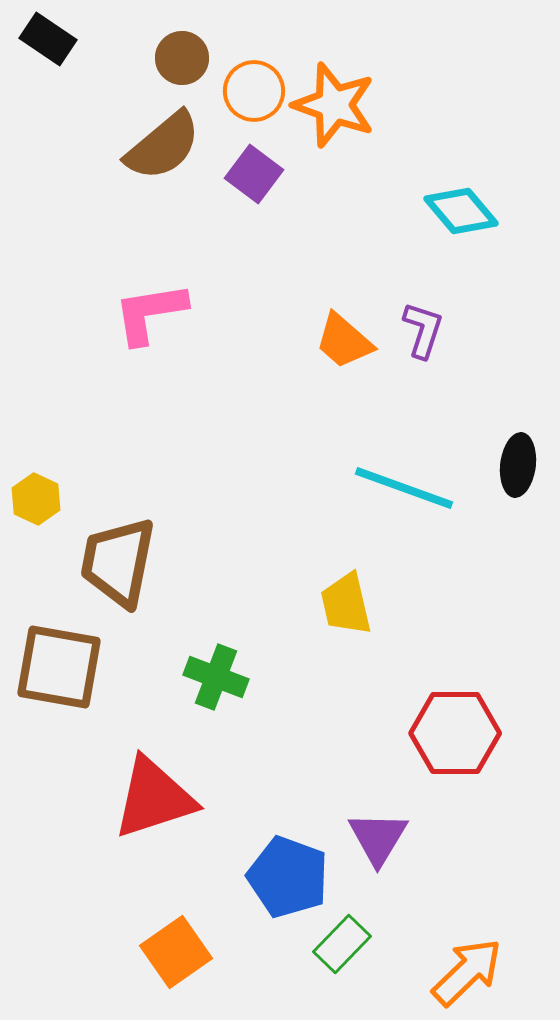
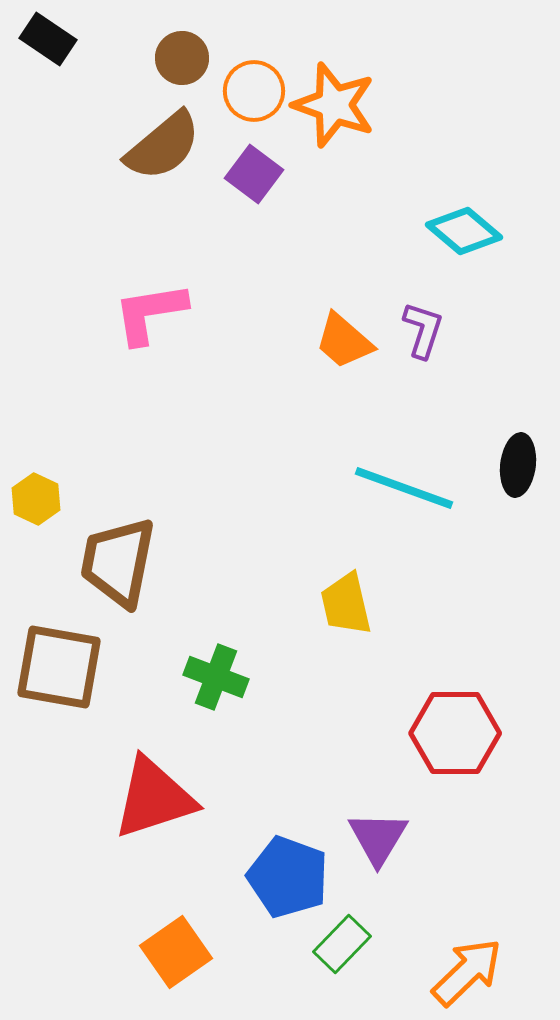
cyan diamond: moved 3 px right, 20 px down; rotated 10 degrees counterclockwise
